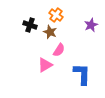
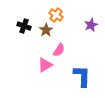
black cross: moved 6 px left, 1 px down
brown star: moved 4 px left, 2 px up; rotated 16 degrees clockwise
blue L-shape: moved 2 px down
